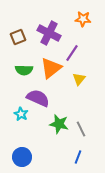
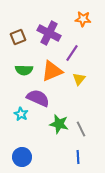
orange triangle: moved 1 px right, 3 px down; rotated 15 degrees clockwise
blue line: rotated 24 degrees counterclockwise
